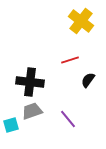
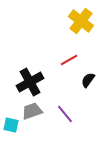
red line: moved 1 px left; rotated 12 degrees counterclockwise
black cross: rotated 36 degrees counterclockwise
purple line: moved 3 px left, 5 px up
cyan square: rotated 28 degrees clockwise
